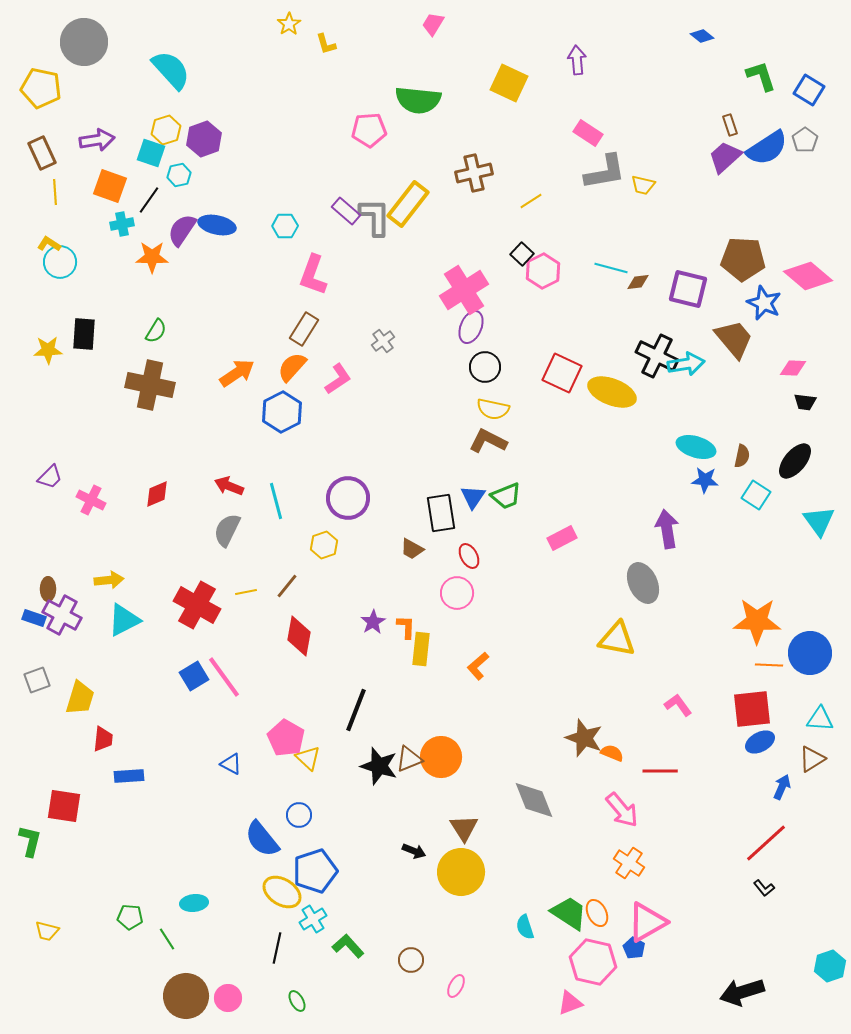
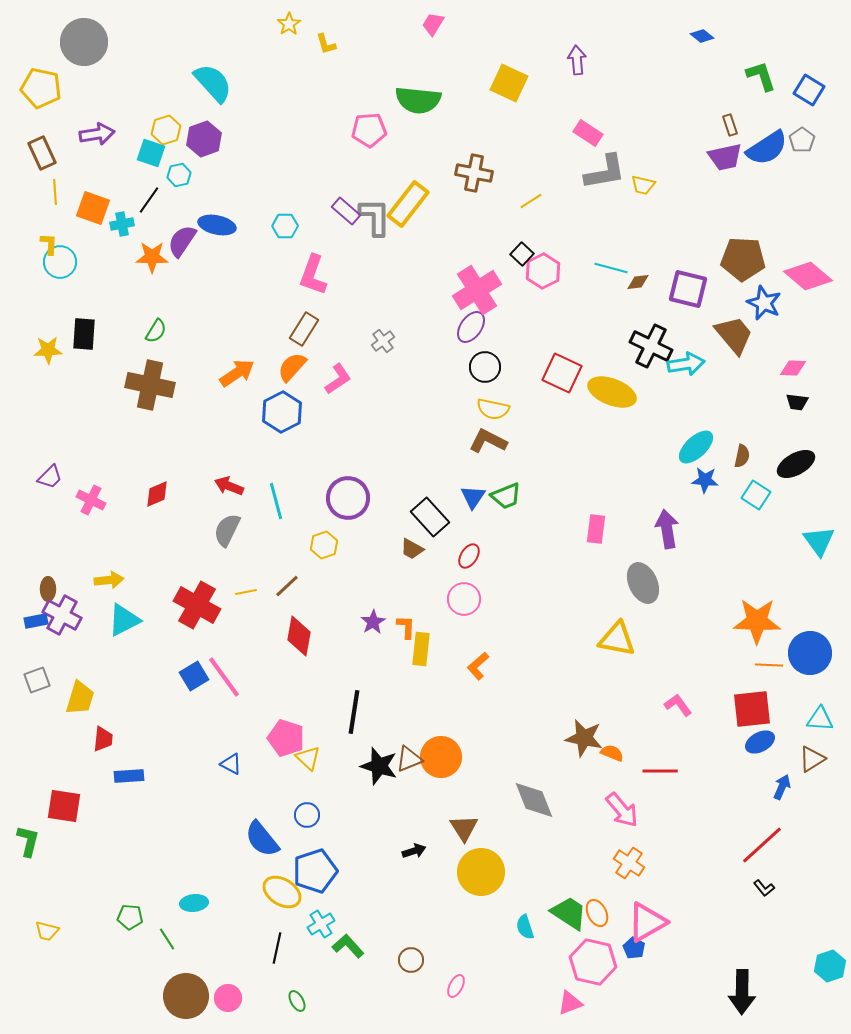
cyan semicircle at (171, 70): moved 42 px right, 13 px down
purple arrow at (97, 140): moved 6 px up
gray pentagon at (805, 140): moved 3 px left
purple trapezoid at (725, 157): rotated 150 degrees counterclockwise
brown cross at (474, 173): rotated 24 degrees clockwise
orange square at (110, 186): moved 17 px left, 22 px down
purple semicircle at (182, 230): moved 11 px down
yellow L-shape at (49, 244): rotated 60 degrees clockwise
pink cross at (464, 290): moved 13 px right
purple ellipse at (471, 327): rotated 12 degrees clockwise
brown trapezoid at (734, 339): moved 4 px up
black cross at (657, 356): moved 6 px left, 10 px up
black trapezoid at (805, 402): moved 8 px left
cyan ellipse at (696, 447): rotated 60 degrees counterclockwise
black ellipse at (795, 461): moved 1 px right, 3 px down; rotated 21 degrees clockwise
black rectangle at (441, 513): moved 11 px left, 4 px down; rotated 33 degrees counterclockwise
cyan triangle at (819, 521): moved 20 px down
pink rectangle at (562, 538): moved 34 px right, 9 px up; rotated 56 degrees counterclockwise
red ellipse at (469, 556): rotated 60 degrees clockwise
brown line at (287, 586): rotated 8 degrees clockwise
pink circle at (457, 593): moved 7 px right, 6 px down
blue rectangle at (34, 618): moved 2 px right, 3 px down; rotated 30 degrees counterclockwise
black line at (356, 710): moved 2 px left, 2 px down; rotated 12 degrees counterclockwise
pink pentagon at (286, 738): rotated 12 degrees counterclockwise
brown star at (584, 738): rotated 9 degrees counterclockwise
blue circle at (299, 815): moved 8 px right
green L-shape at (30, 841): moved 2 px left
red line at (766, 843): moved 4 px left, 2 px down
black arrow at (414, 851): rotated 40 degrees counterclockwise
yellow circle at (461, 872): moved 20 px right
cyan cross at (313, 919): moved 8 px right, 5 px down
black arrow at (742, 992): rotated 72 degrees counterclockwise
